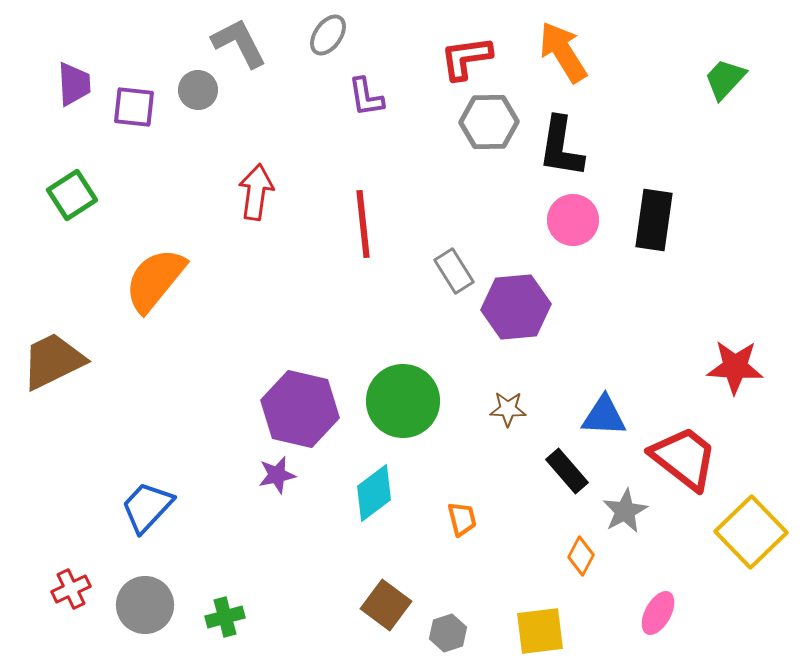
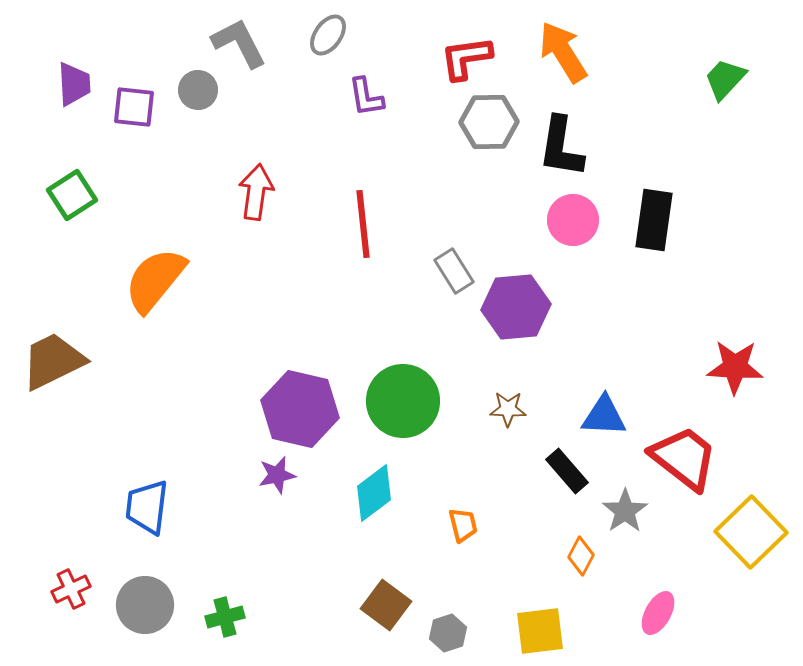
blue trapezoid at (147, 507): rotated 36 degrees counterclockwise
gray star at (625, 511): rotated 6 degrees counterclockwise
orange trapezoid at (462, 519): moved 1 px right, 6 px down
